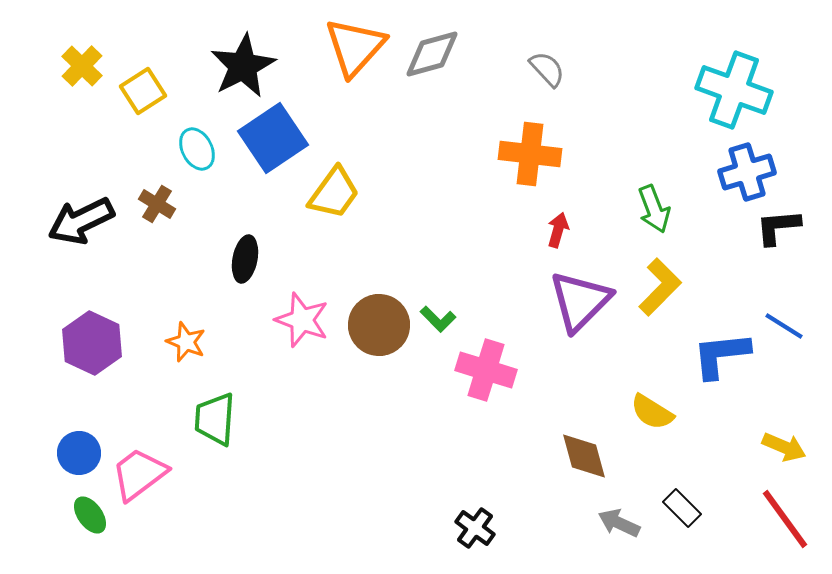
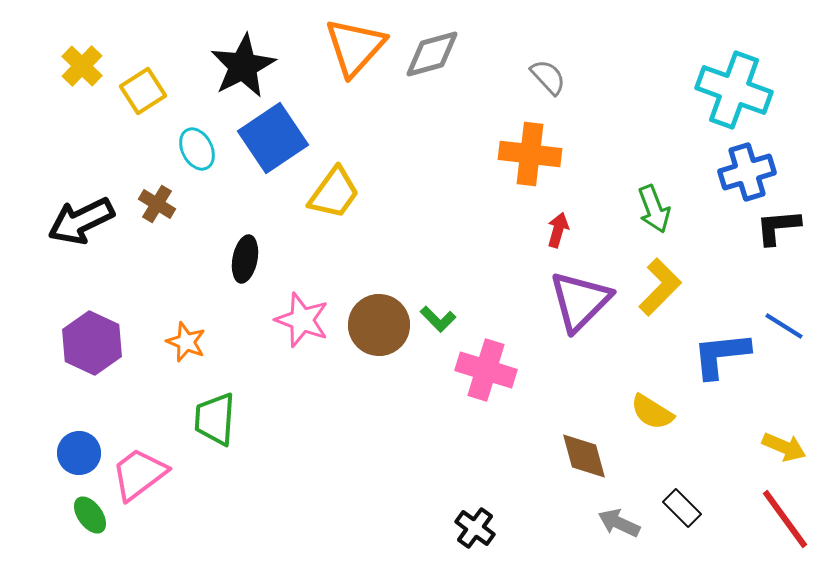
gray semicircle: moved 1 px right, 8 px down
